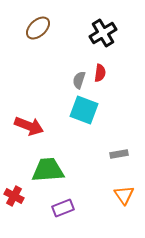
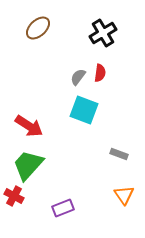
gray semicircle: moved 1 px left, 3 px up; rotated 18 degrees clockwise
red arrow: rotated 12 degrees clockwise
gray rectangle: rotated 30 degrees clockwise
green trapezoid: moved 20 px left, 5 px up; rotated 44 degrees counterclockwise
